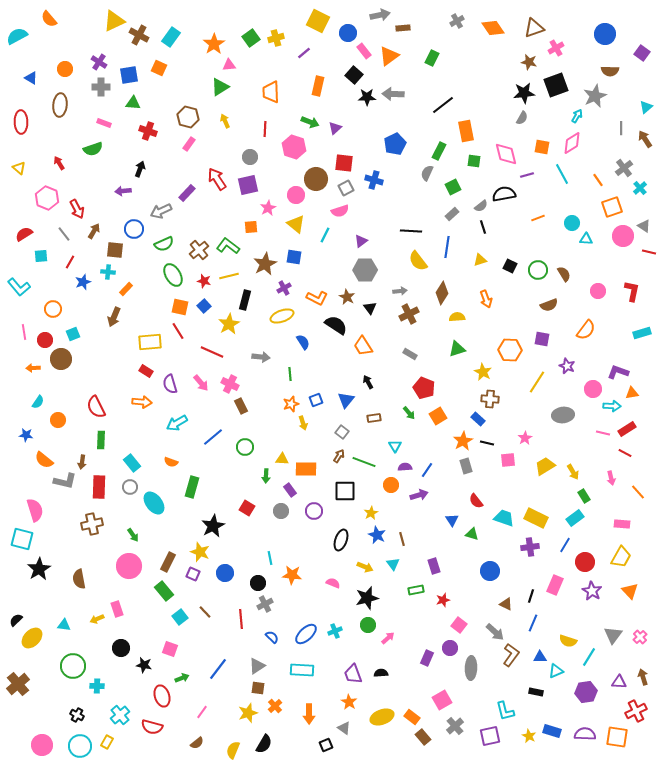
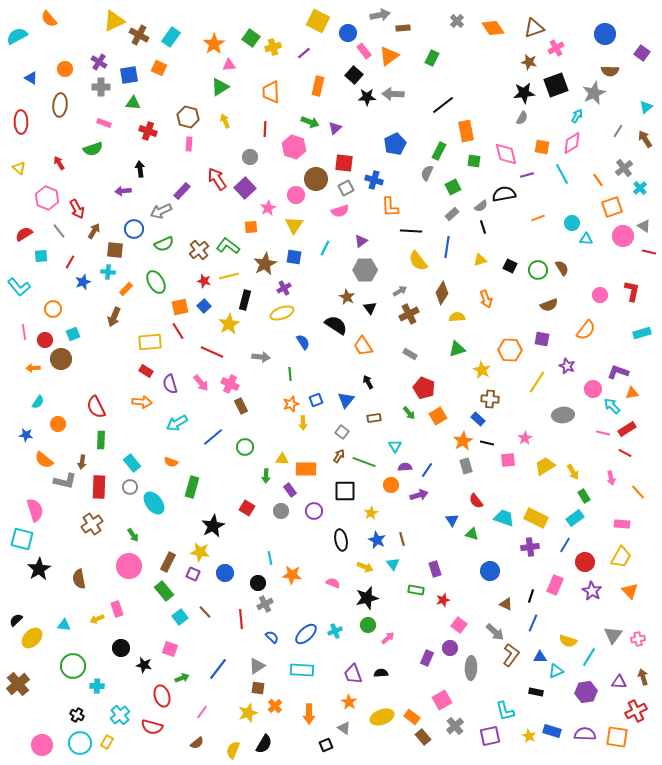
gray cross at (457, 21): rotated 16 degrees counterclockwise
green square at (251, 38): rotated 18 degrees counterclockwise
yellow cross at (276, 38): moved 3 px left, 9 px down
gray star at (595, 96): moved 1 px left, 3 px up
gray line at (621, 128): moved 3 px left, 3 px down; rotated 32 degrees clockwise
pink rectangle at (189, 144): rotated 32 degrees counterclockwise
black arrow at (140, 169): rotated 28 degrees counterclockwise
purple square at (248, 185): moved 3 px left, 3 px down; rotated 30 degrees counterclockwise
purple rectangle at (187, 193): moved 5 px left, 2 px up
yellow triangle at (296, 224): moved 2 px left, 1 px down; rotated 24 degrees clockwise
gray line at (64, 234): moved 5 px left, 3 px up
cyan line at (325, 235): moved 13 px down
brown semicircle at (564, 274): moved 2 px left, 6 px up
green ellipse at (173, 275): moved 17 px left, 7 px down
gray arrow at (400, 291): rotated 24 degrees counterclockwise
pink circle at (598, 291): moved 2 px right, 4 px down
orange L-shape at (317, 298): moved 73 px right, 91 px up; rotated 60 degrees clockwise
orange square at (180, 307): rotated 24 degrees counterclockwise
yellow ellipse at (282, 316): moved 3 px up
yellow star at (483, 372): moved 1 px left, 2 px up
cyan arrow at (612, 406): rotated 138 degrees counterclockwise
orange circle at (58, 420): moved 4 px down
yellow arrow at (303, 423): rotated 16 degrees clockwise
brown cross at (92, 524): rotated 20 degrees counterclockwise
blue star at (377, 535): moved 5 px down
black ellipse at (341, 540): rotated 30 degrees counterclockwise
yellow star at (200, 552): rotated 12 degrees counterclockwise
purple rectangle at (434, 566): moved 1 px right, 3 px down
green rectangle at (416, 590): rotated 21 degrees clockwise
pink cross at (640, 637): moved 2 px left, 2 px down; rotated 32 degrees clockwise
cyan circle at (80, 746): moved 3 px up
